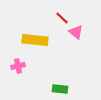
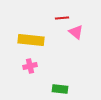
red line: rotated 48 degrees counterclockwise
yellow rectangle: moved 4 px left
pink cross: moved 12 px right
